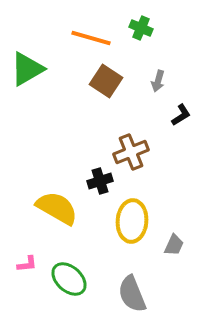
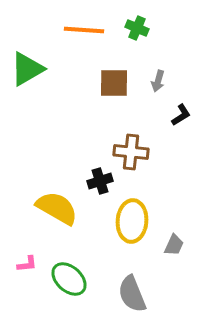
green cross: moved 4 px left
orange line: moved 7 px left, 8 px up; rotated 12 degrees counterclockwise
brown square: moved 8 px right, 2 px down; rotated 32 degrees counterclockwise
brown cross: rotated 28 degrees clockwise
